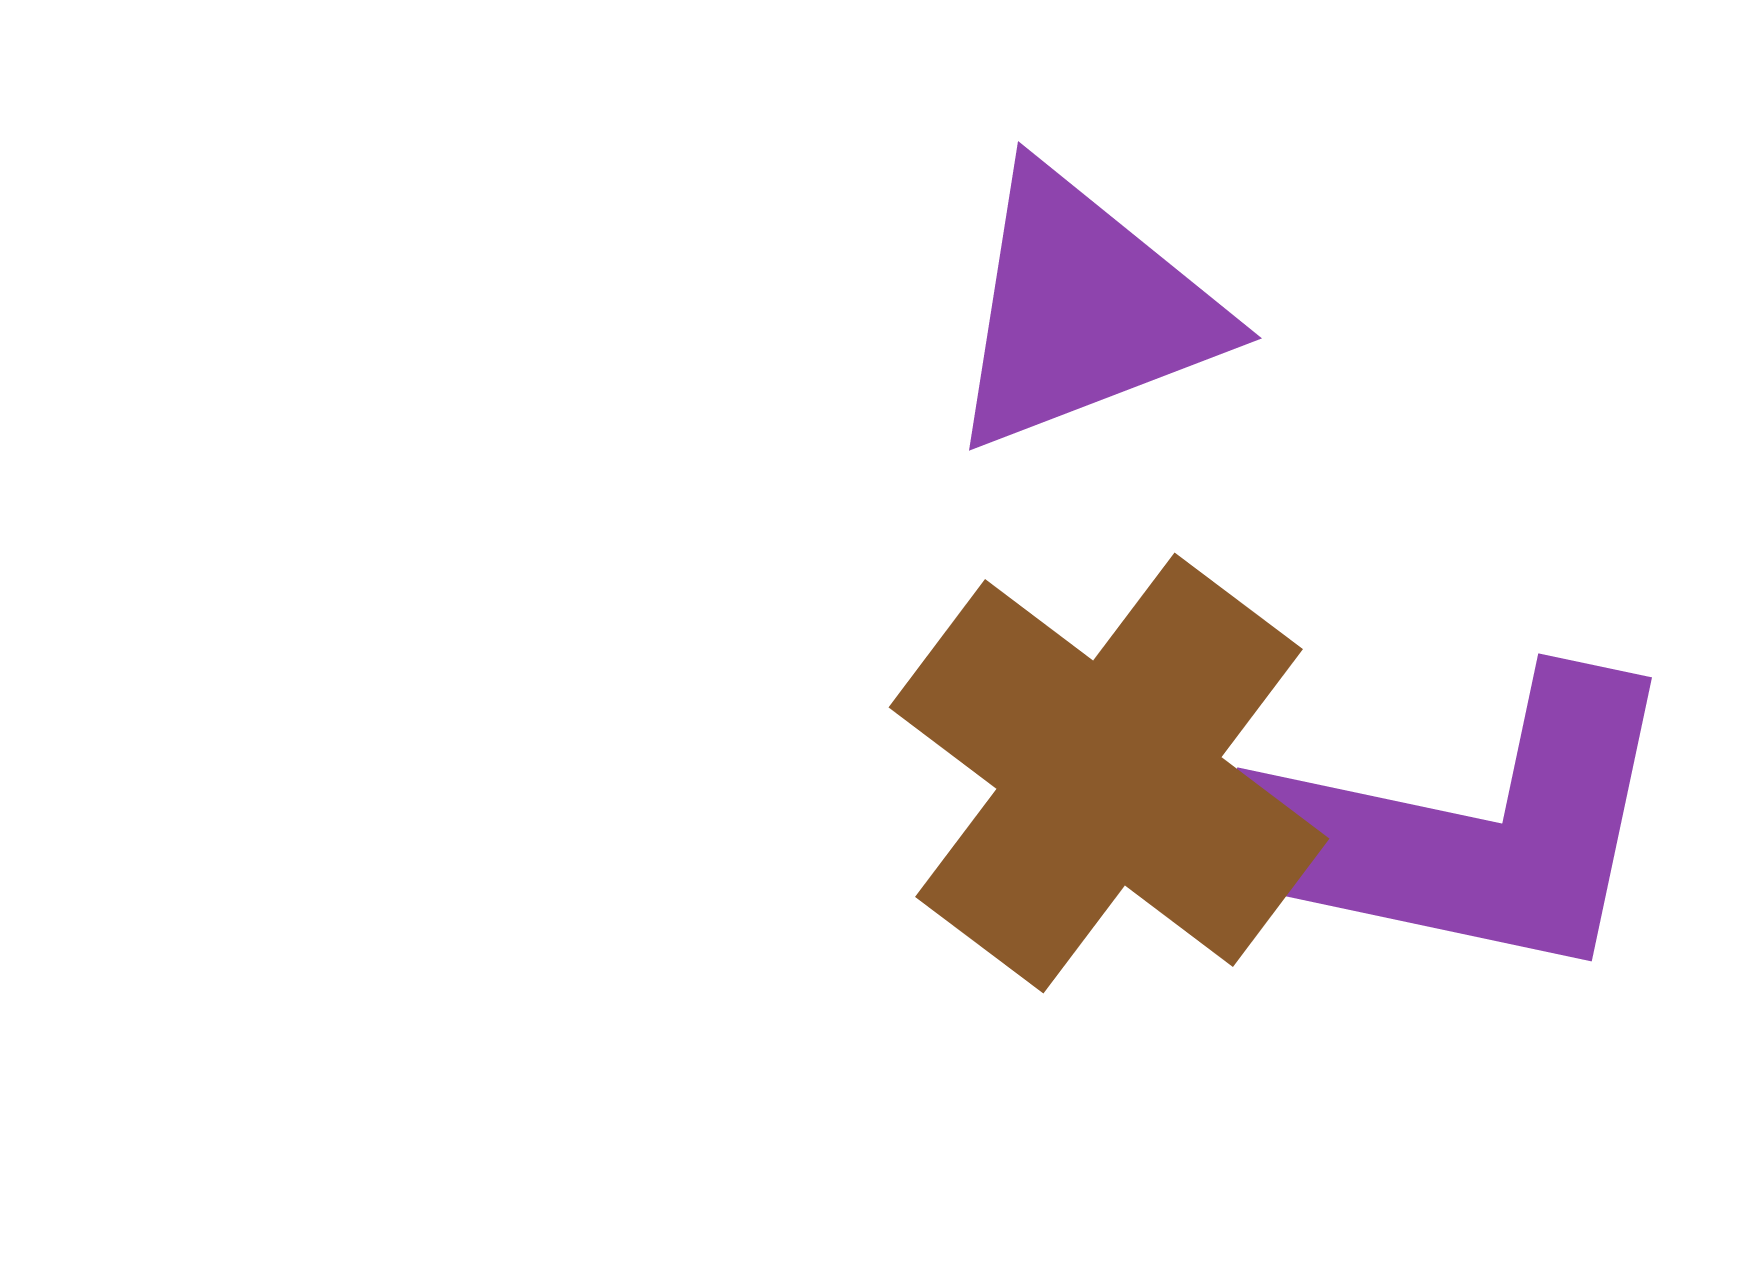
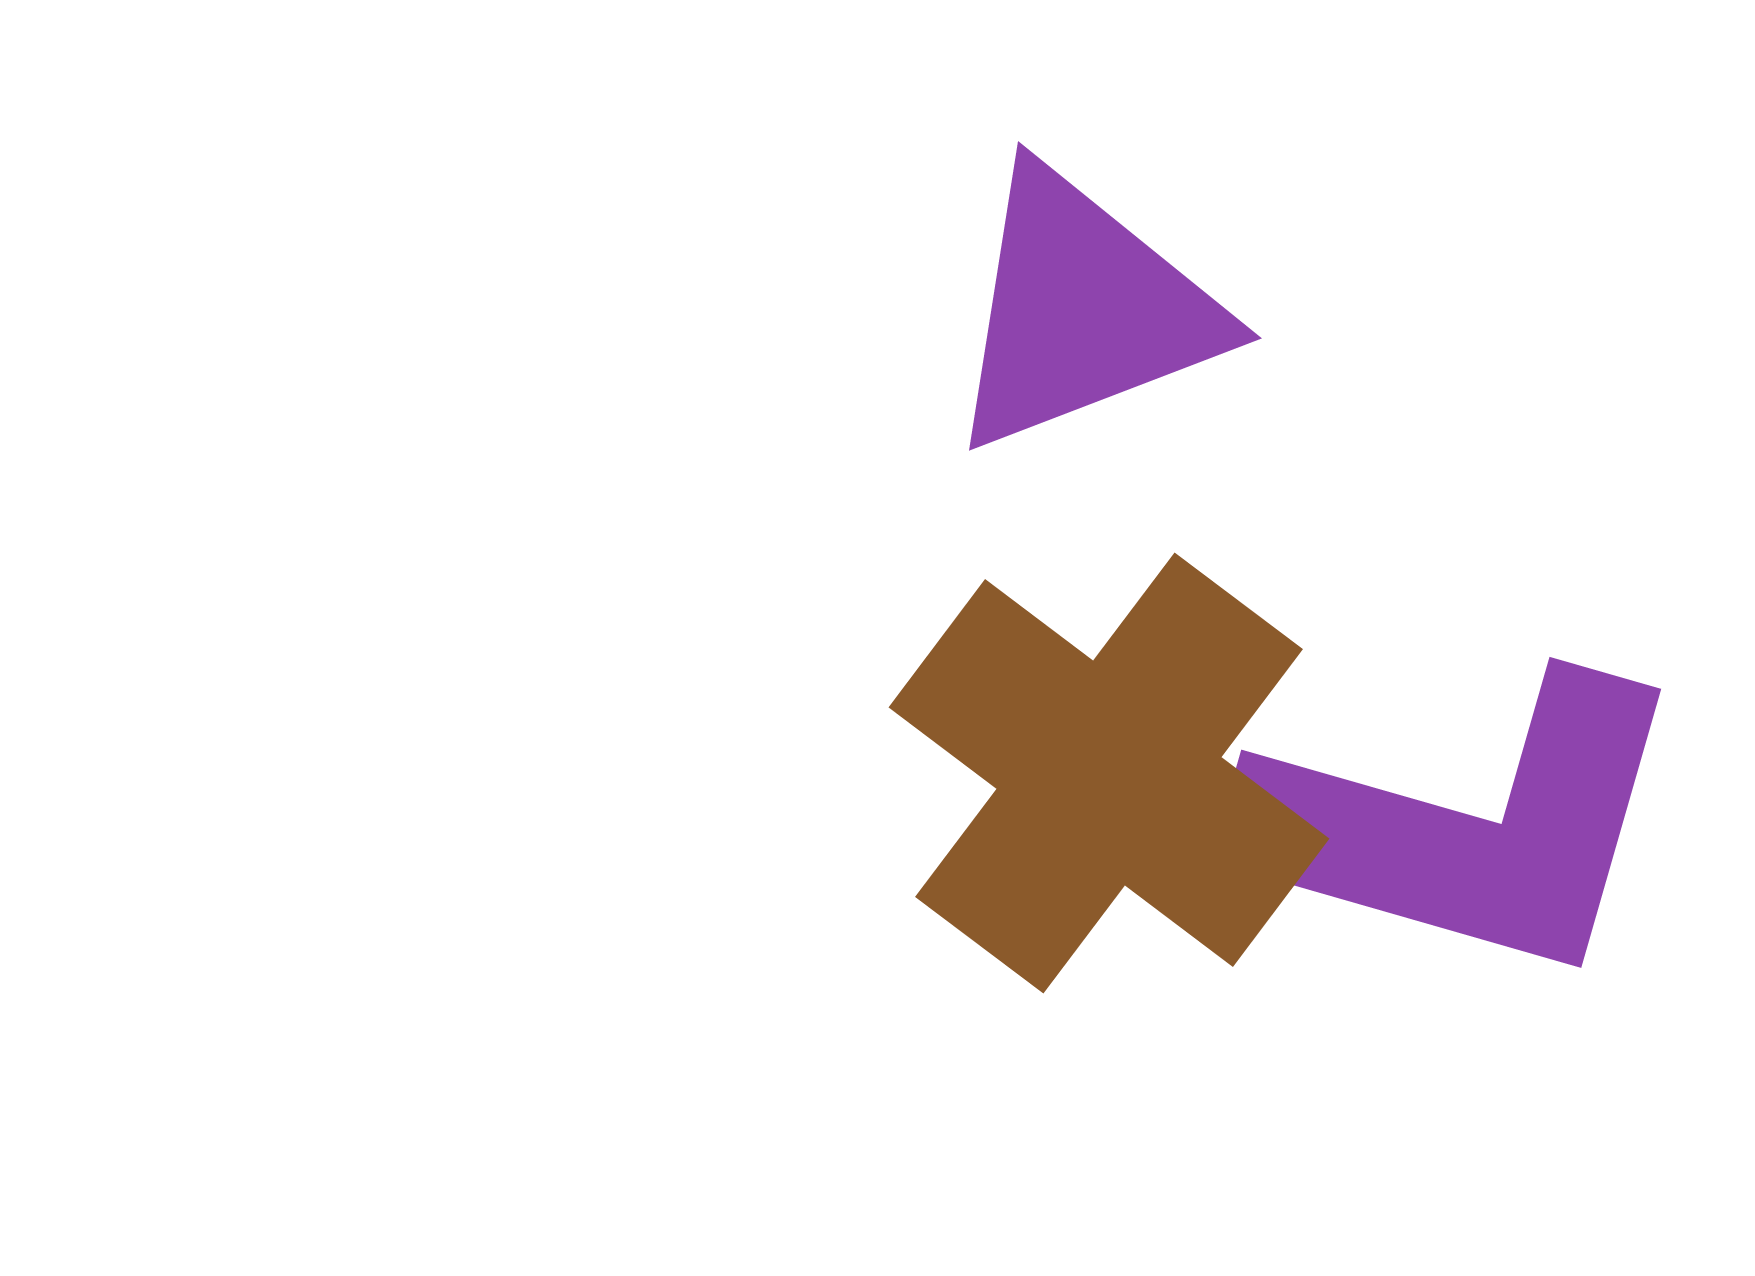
purple L-shape: moved 1 px left, 2 px up; rotated 4 degrees clockwise
